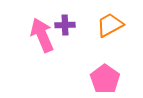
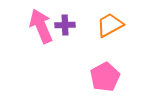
pink arrow: moved 1 px left, 9 px up
pink pentagon: moved 2 px up; rotated 8 degrees clockwise
